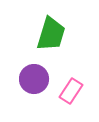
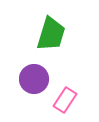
pink rectangle: moved 6 px left, 9 px down
